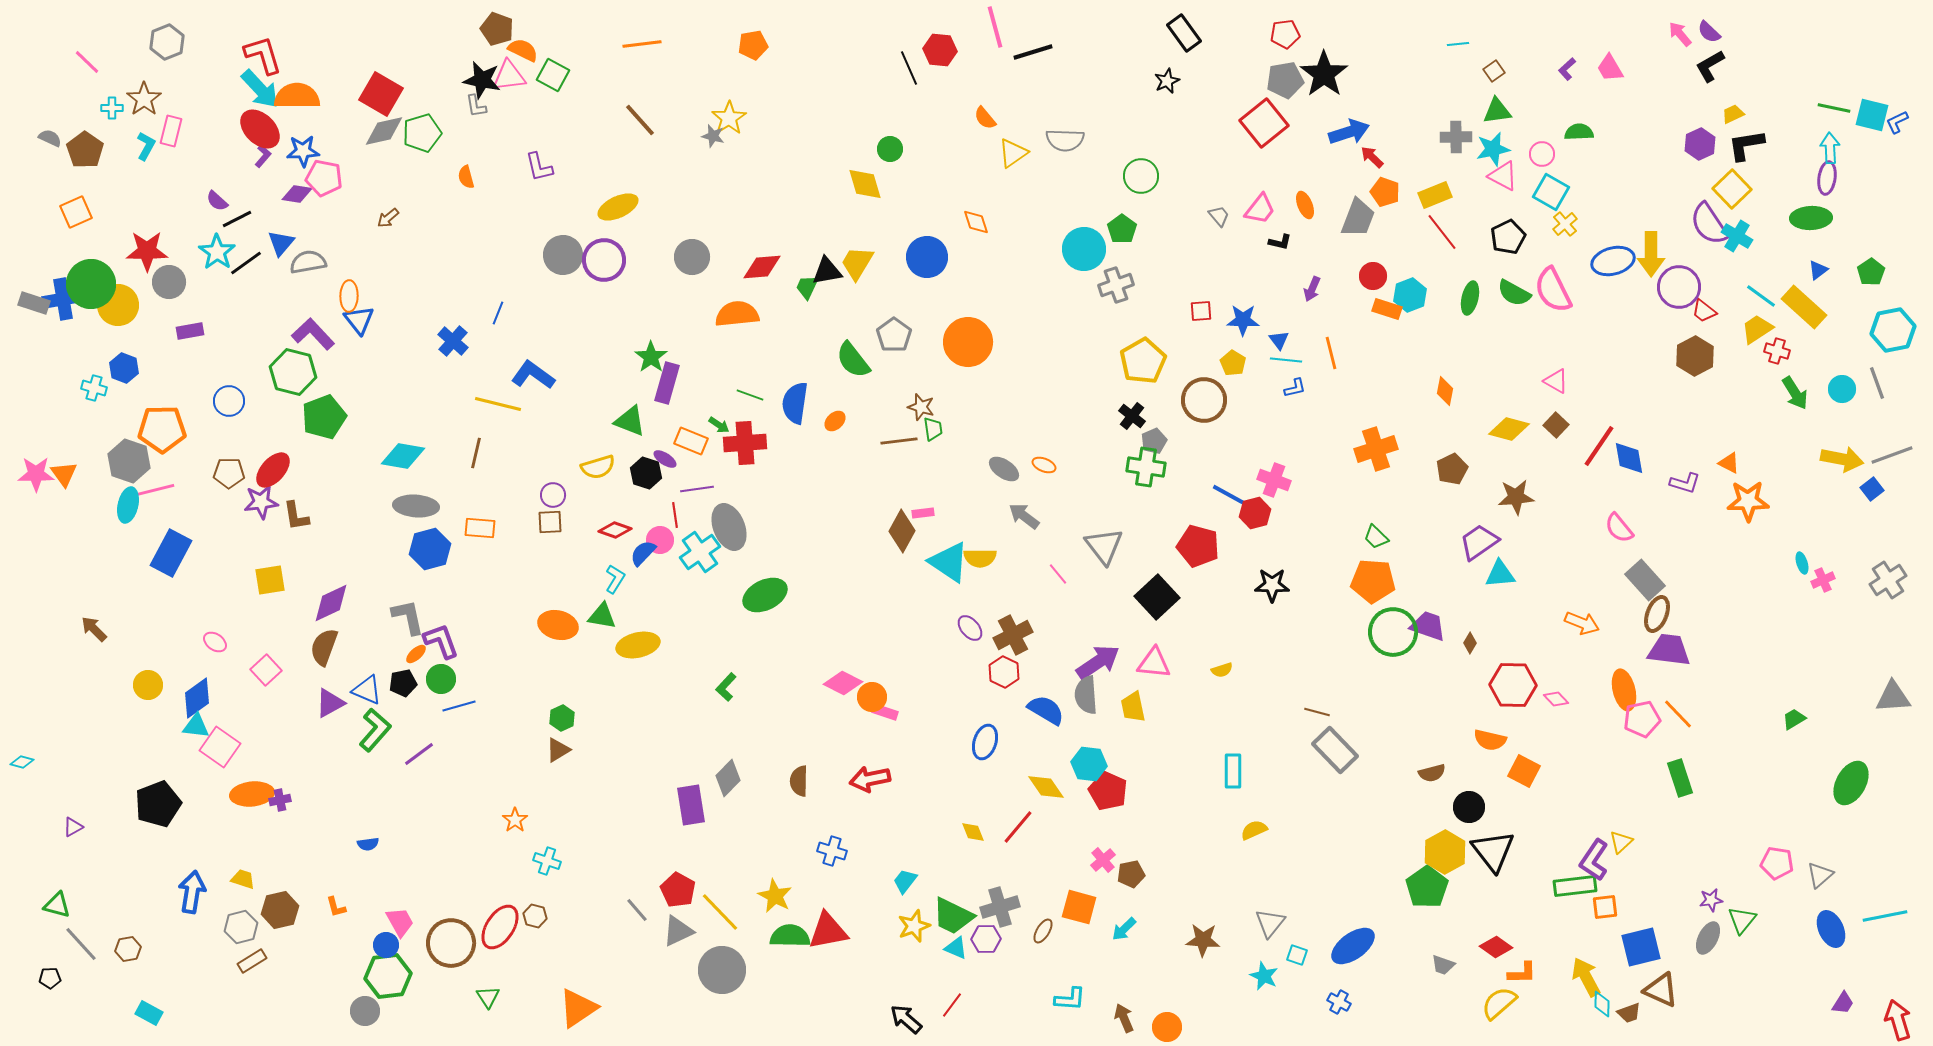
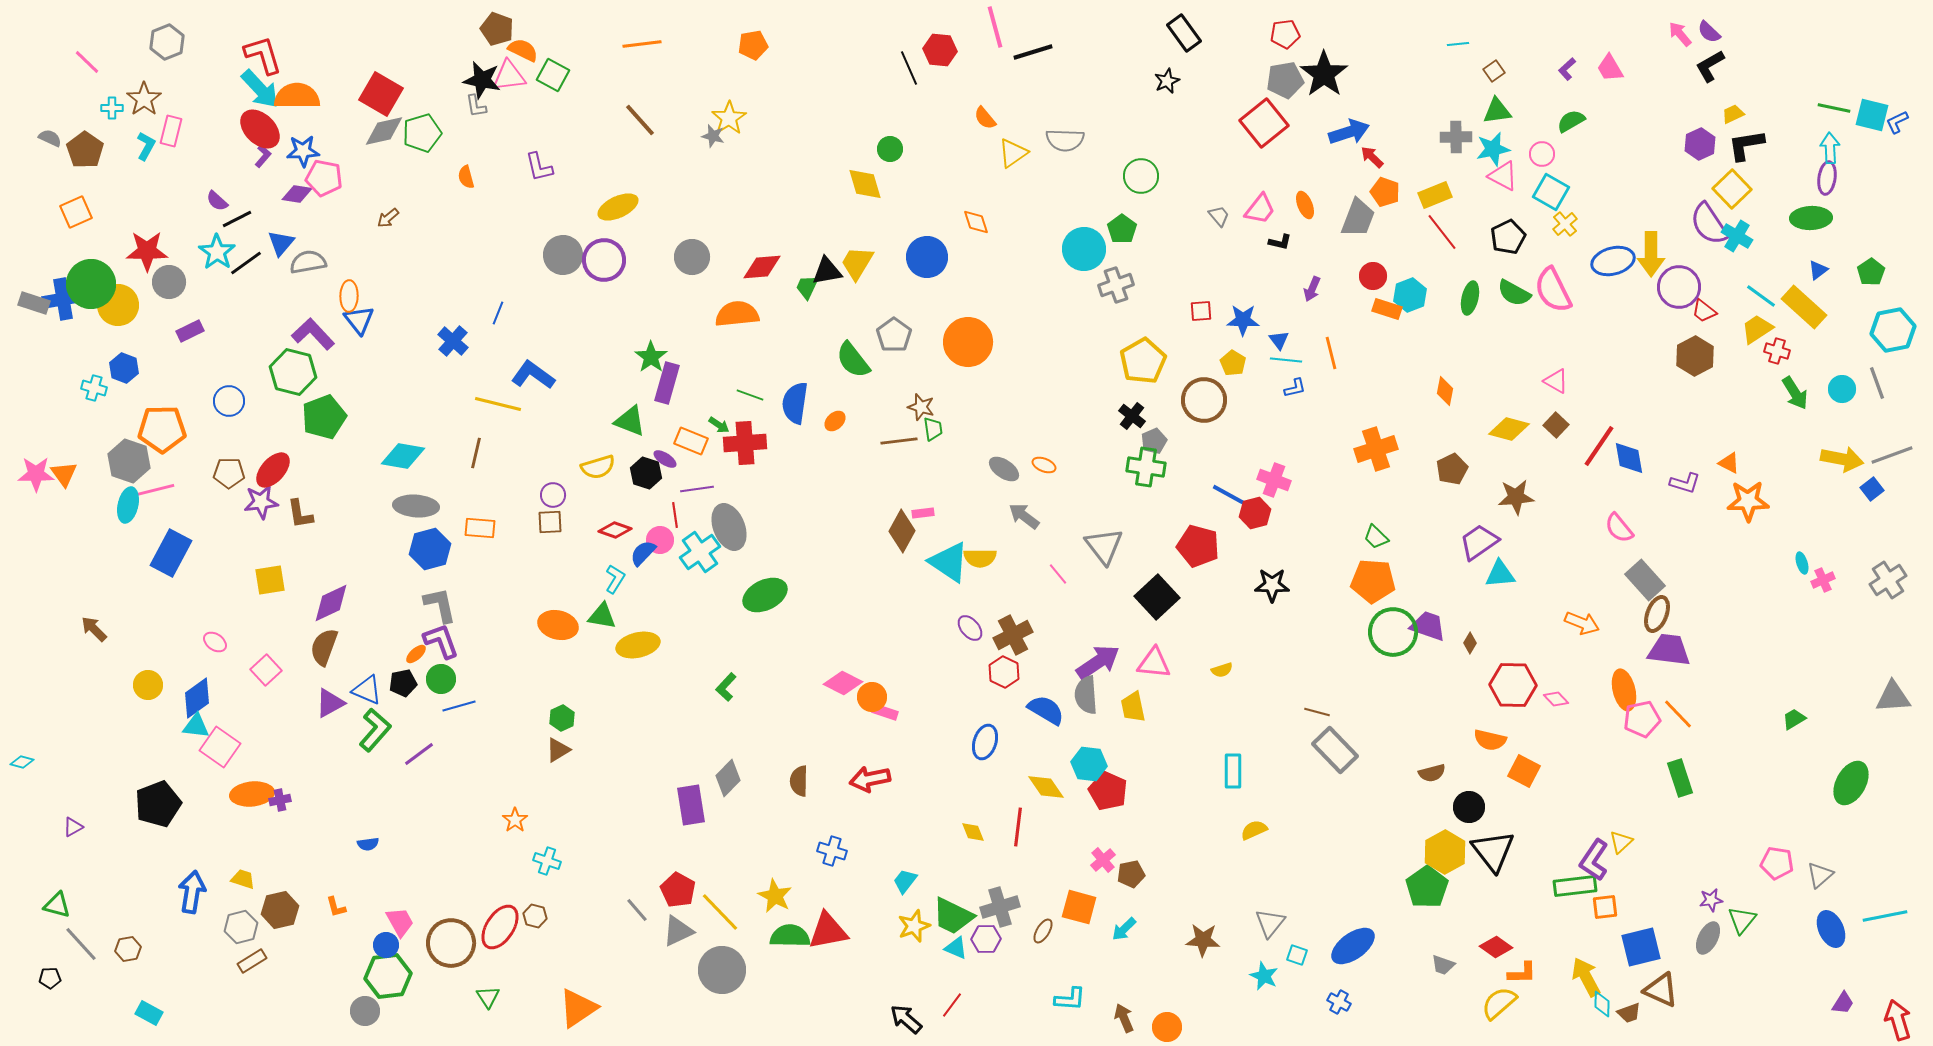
green semicircle at (1579, 132): moved 8 px left, 11 px up; rotated 28 degrees counterclockwise
purple rectangle at (190, 331): rotated 16 degrees counterclockwise
brown L-shape at (296, 516): moved 4 px right, 2 px up
gray L-shape at (408, 617): moved 32 px right, 12 px up
red line at (1018, 827): rotated 33 degrees counterclockwise
